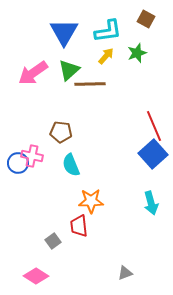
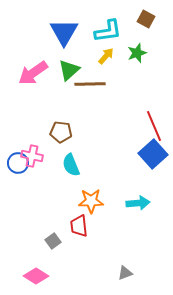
cyan arrow: moved 13 px left; rotated 80 degrees counterclockwise
